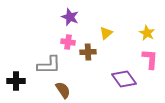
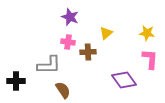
yellow star: rotated 21 degrees counterclockwise
purple diamond: moved 1 px down
